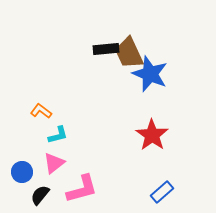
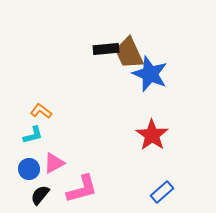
cyan L-shape: moved 25 px left
pink triangle: rotated 10 degrees clockwise
blue circle: moved 7 px right, 3 px up
